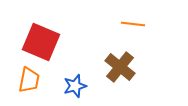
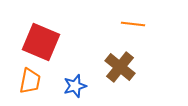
orange trapezoid: moved 1 px right, 1 px down
